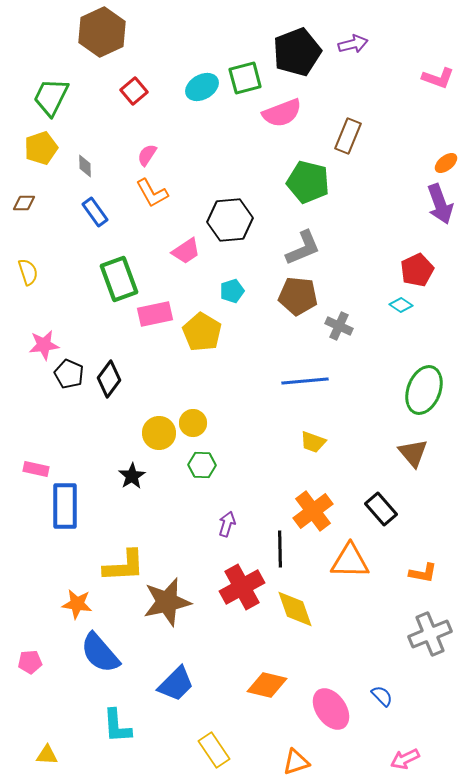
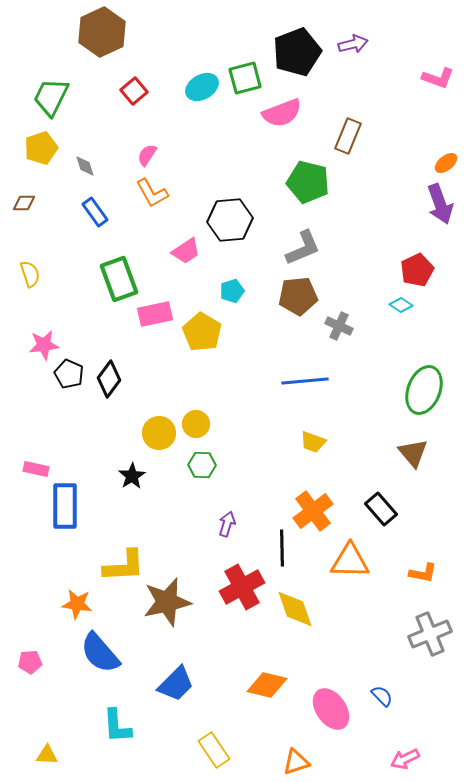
gray diamond at (85, 166): rotated 15 degrees counterclockwise
yellow semicircle at (28, 272): moved 2 px right, 2 px down
brown pentagon at (298, 296): rotated 12 degrees counterclockwise
yellow circle at (193, 423): moved 3 px right, 1 px down
black line at (280, 549): moved 2 px right, 1 px up
